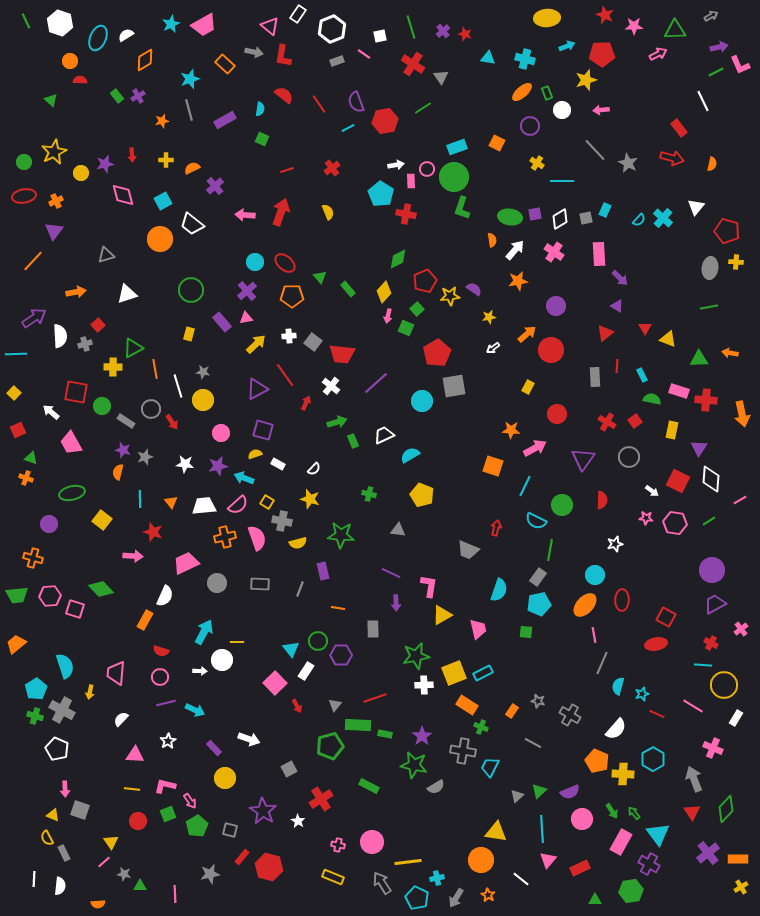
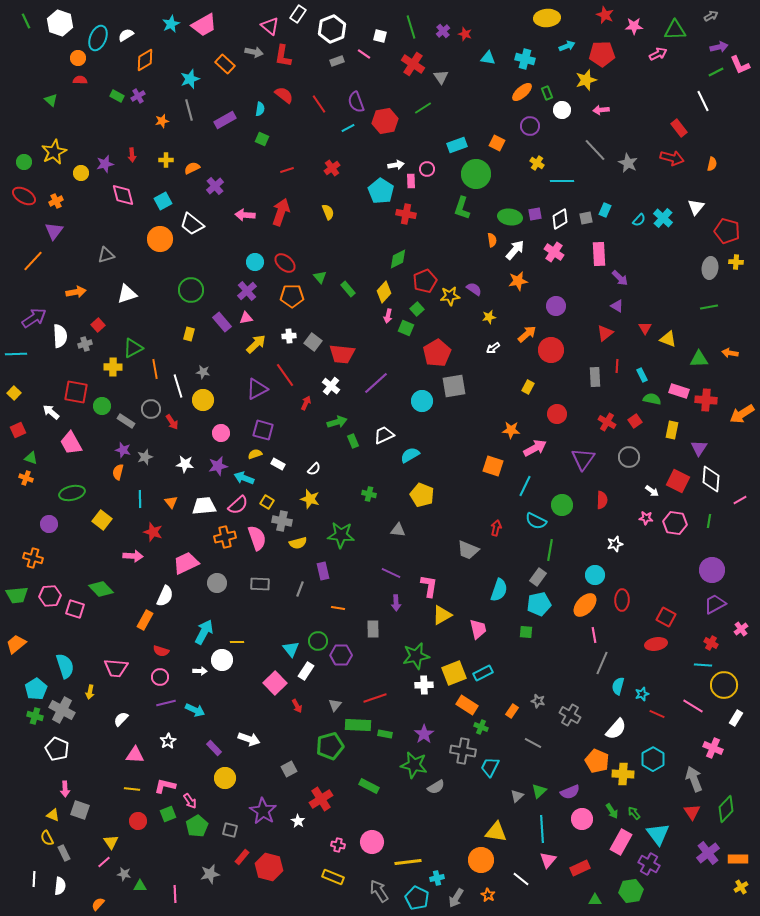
white square at (380, 36): rotated 24 degrees clockwise
orange circle at (70, 61): moved 8 px right, 3 px up
green rectangle at (117, 96): rotated 24 degrees counterclockwise
cyan rectangle at (457, 147): moved 2 px up
green circle at (454, 177): moved 22 px right, 3 px up
cyan pentagon at (381, 194): moved 3 px up
red ellipse at (24, 196): rotated 40 degrees clockwise
orange arrow at (742, 414): rotated 70 degrees clockwise
green line at (709, 521): rotated 48 degrees counterclockwise
pink trapezoid at (116, 673): moved 5 px up; rotated 90 degrees counterclockwise
purple star at (422, 736): moved 2 px right, 2 px up
gray arrow at (382, 883): moved 3 px left, 8 px down
orange semicircle at (98, 904): rotated 136 degrees clockwise
